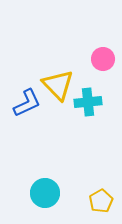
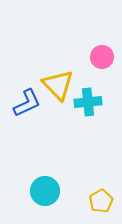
pink circle: moved 1 px left, 2 px up
cyan circle: moved 2 px up
